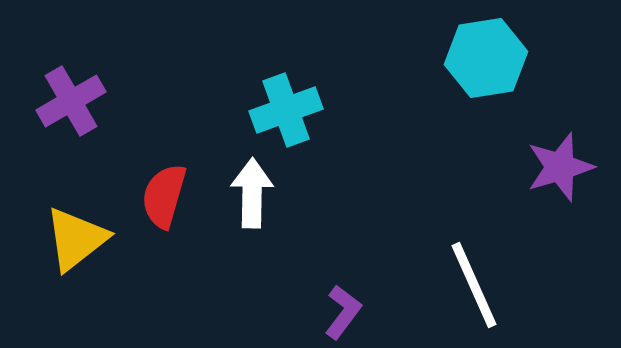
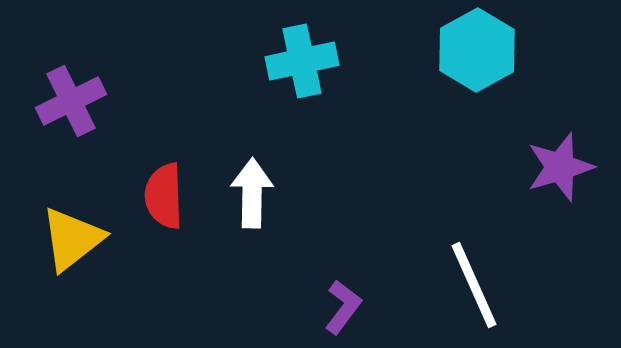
cyan hexagon: moved 9 px left, 8 px up; rotated 20 degrees counterclockwise
purple cross: rotated 4 degrees clockwise
cyan cross: moved 16 px right, 49 px up; rotated 8 degrees clockwise
red semicircle: rotated 18 degrees counterclockwise
yellow triangle: moved 4 px left
purple L-shape: moved 5 px up
